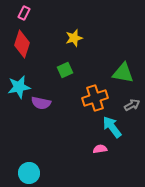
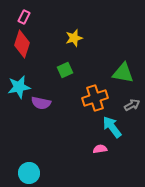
pink rectangle: moved 4 px down
